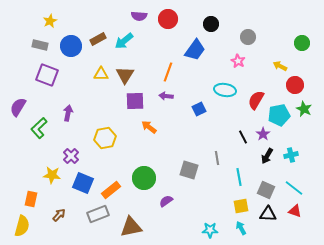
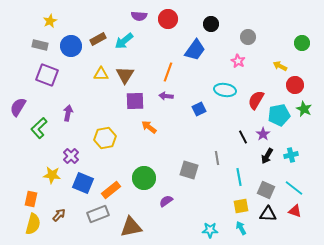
yellow semicircle at (22, 226): moved 11 px right, 2 px up
